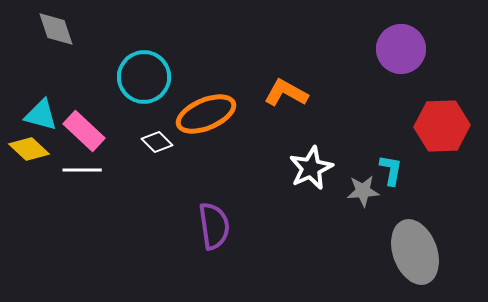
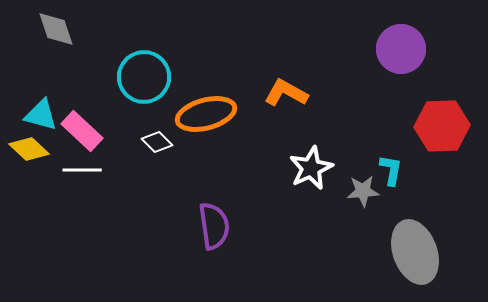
orange ellipse: rotated 8 degrees clockwise
pink rectangle: moved 2 px left
